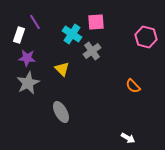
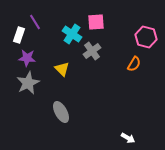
orange semicircle: moved 1 px right, 22 px up; rotated 105 degrees counterclockwise
